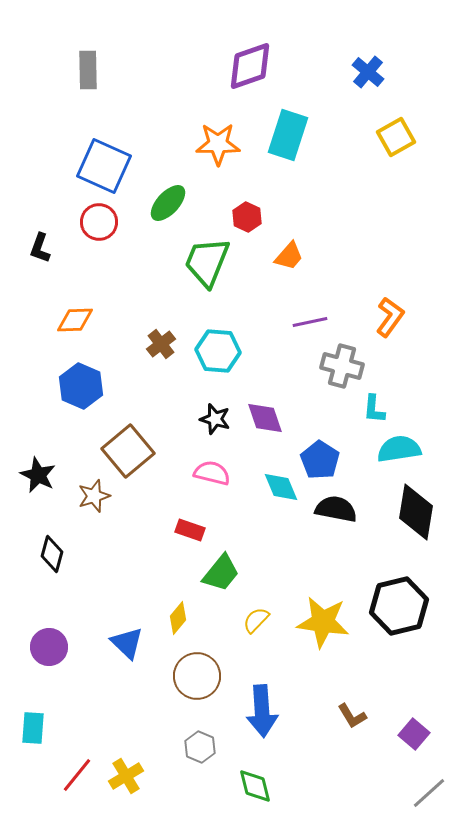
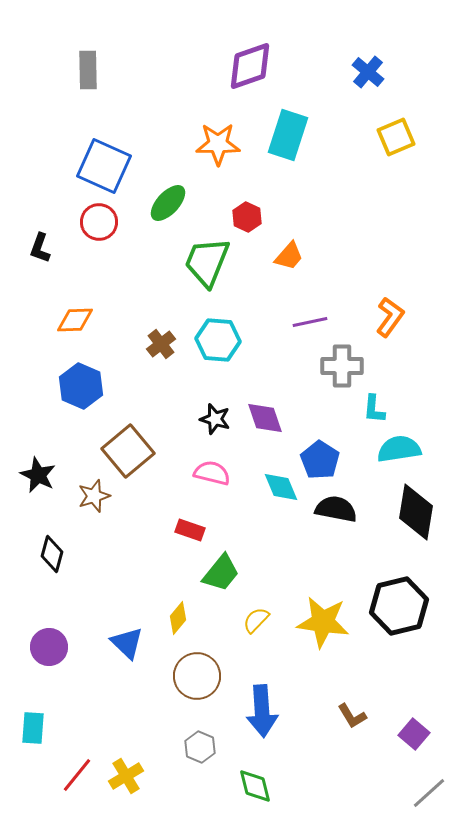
yellow square at (396, 137): rotated 6 degrees clockwise
cyan hexagon at (218, 351): moved 11 px up
gray cross at (342, 366): rotated 15 degrees counterclockwise
